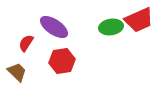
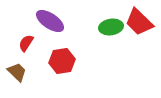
red trapezoid: moved 2 px down; rotated 68 degrees clockwise
purple ellipse: moved 4 px left, 6 px up
